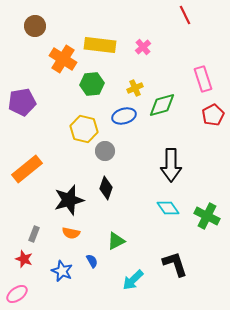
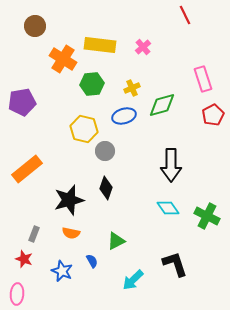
yellow cross: moved 3 px left
pink ellipse: rotated 50 degrees counterclockwise
